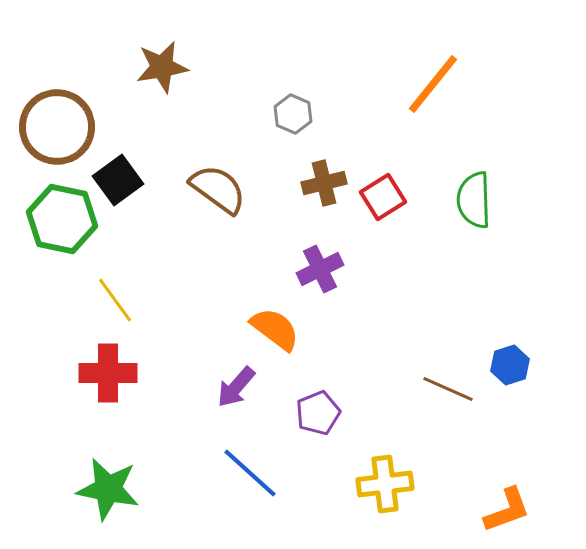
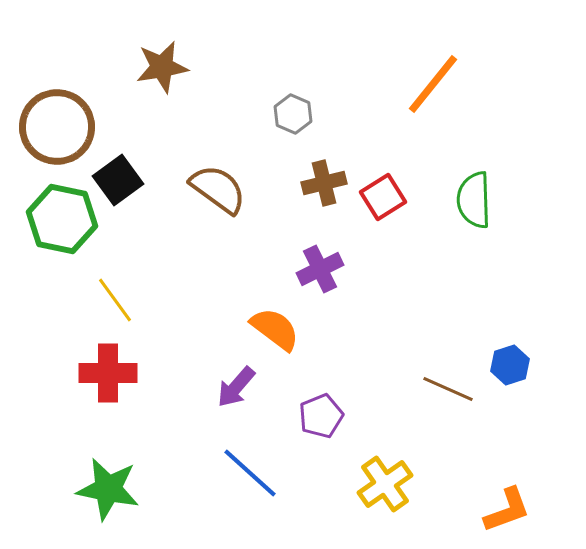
purple pentagon: moved 3 px right, 3 px down
yellow cross: rotated 28 degrees counterclockwise
